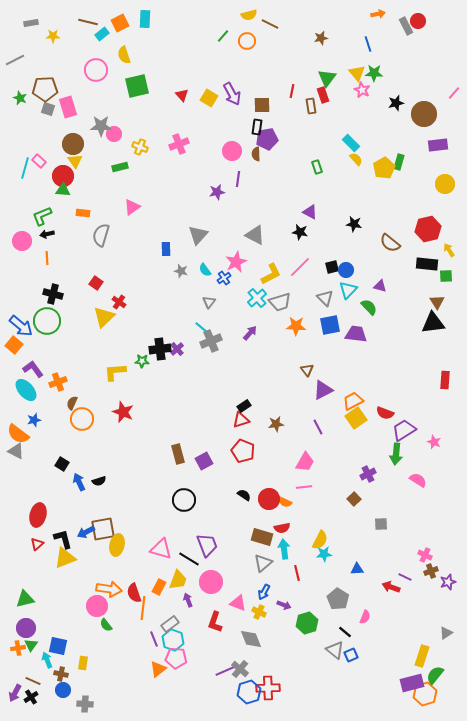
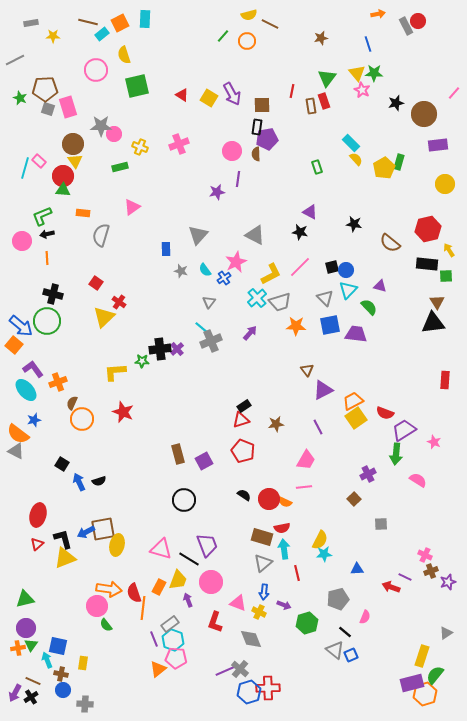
red triangle at (182, 95): rotated 16 degrees counterclockwise
red rectangle at (323, 95): moved 1 px right, 6 px down
pink trapezoid at (305, 462): moved 1 px right, 2 px up
blue arrow at (264, 592): rotated 21 degrees counterclockwise
gray pentagon at (338, 599): rotated 25 degrees clockwise
